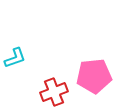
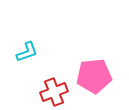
cyan L-shape: moved 12 px right, 6 px up
